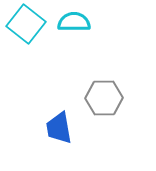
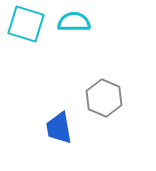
cyan square: rotated 21 degrees counterclockwise
gray hexagon: rotated 24 degrees clockwise
